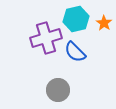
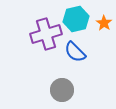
purple cross: moved 4 px up
gray circle: moved 4 px right
